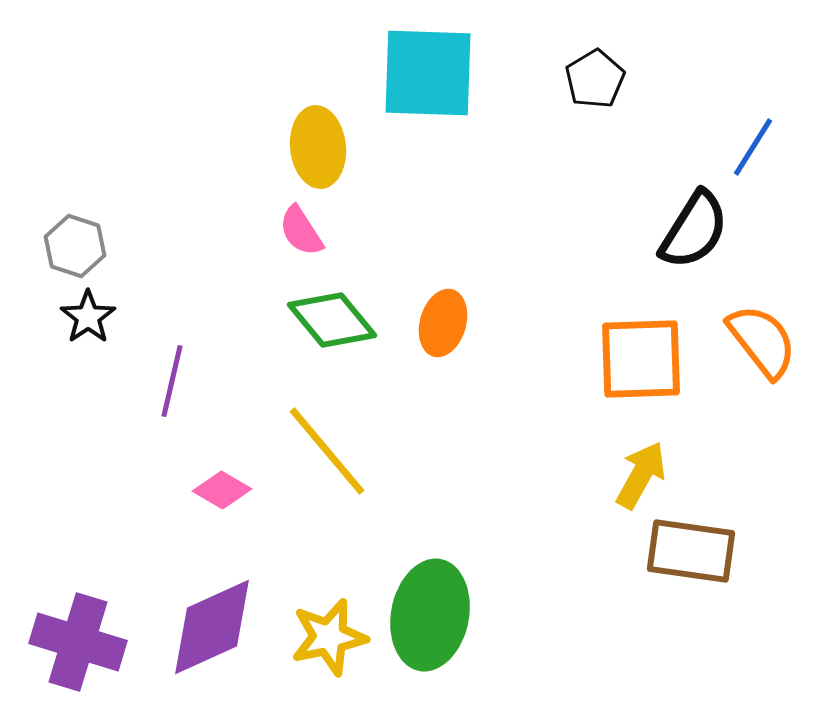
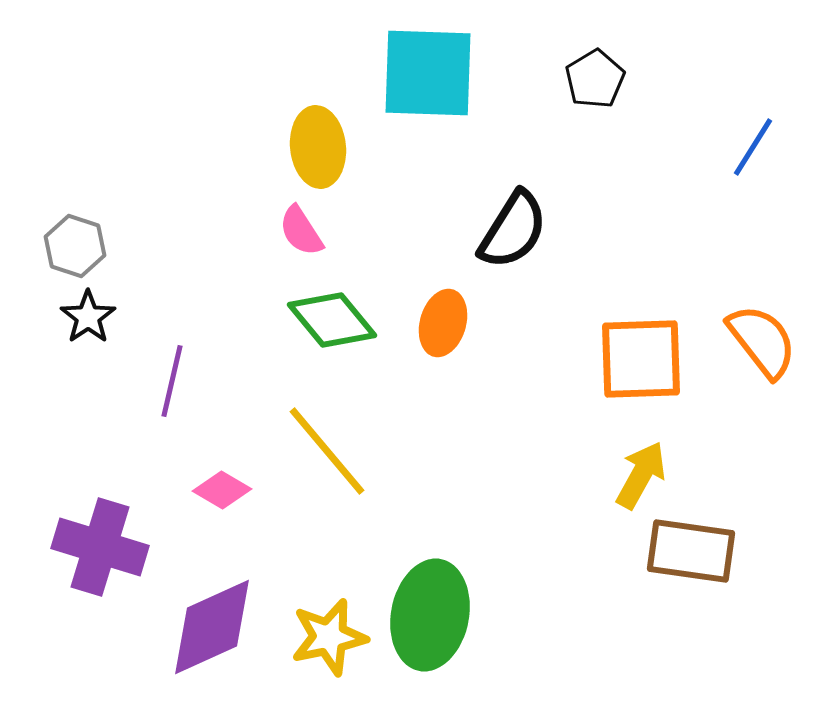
black semicircle: moved 181 px left
purple cross: moved 22 px right, 95 px up
